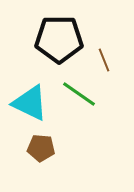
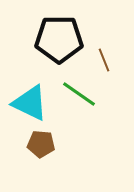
brown pentagon: moved 4 px up
